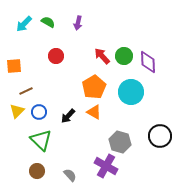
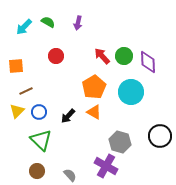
cyan arrow: moved 3 px down
orange square: moved 2 px right
